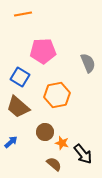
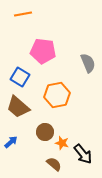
pink pentagon: rotated 10 degrees clockwise
